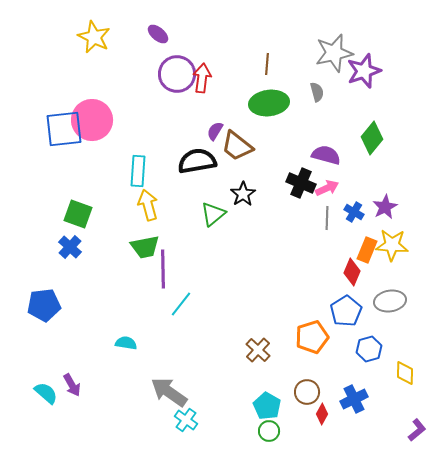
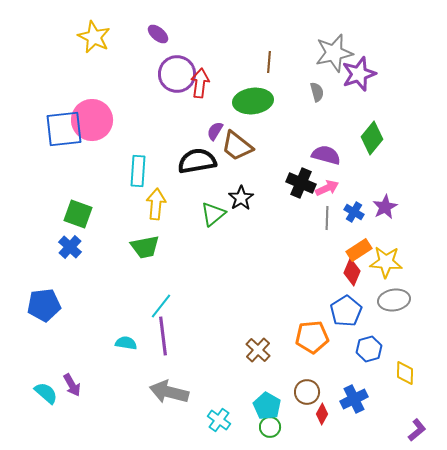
brown line at (267, 64): moved 2 px right, 2 px up
purple star at (364, 71): moved 5 px left, 3 px down
red arrow at (202, 78): moved 2 px left, 5 px down
green ellipse at (269, 103): moved 16 px left, 2 px up
black star at (243, 194): moved 2 px left, 4 px down
yellow arrow at (148, 205): moved 8 px right, 1 px up; rotated 20 degrees clockwise
yellow star at (392, 245): moved 6 px left, 17 px down
orange rectangle at (367, 250): moved 8 px left; rotated 35 degrees clockwise
purple line at (163, 269): moved 67 px down; rotated 6 degrees counterclockwise
gray ellipse at (390, 301): moved 4 px right, 1 px up
cyan line at (181, 304): moved 20 px left, 2 px down
orange pentagon at (312, 337): rotated 12 degrees clockwise
gray arrow at (169, 392): rotated 21 degrees counterclockwise
cyan cross at (186, 420): moved 33 px right
green circle at (269, 431): moved 1 px right, 4 px up
